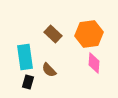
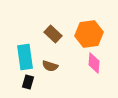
brown semicircle: moved 1 px right, 4 px up; rotated 28 degrees counterclockwise
